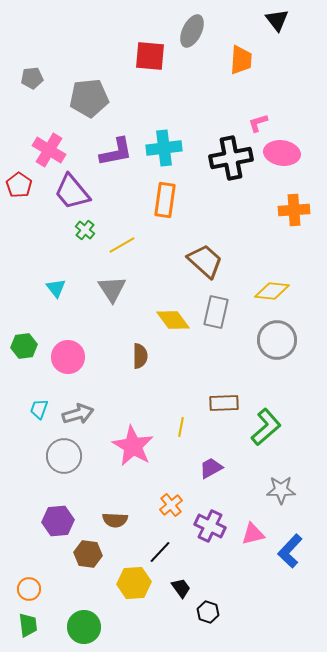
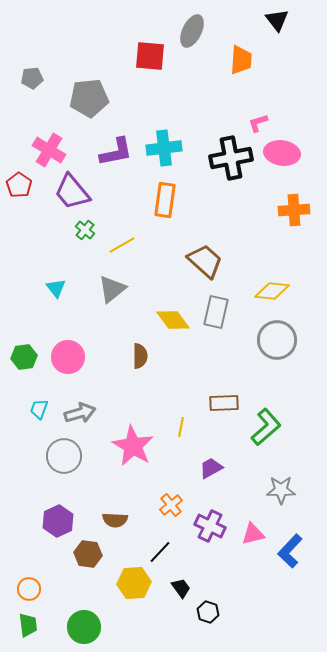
gray triangle at (112, 289): rotated 24 degrees clockwise
green hexagon at (24, 346): moved 11 px down
gray arrow at (78, 414): moved 2 px right, 1 px up
purple hexagon at (58, 521): rotated 20 degrees counterclockwise
